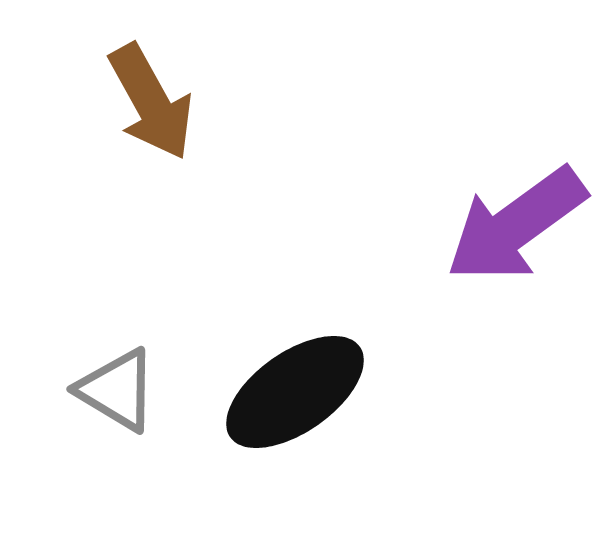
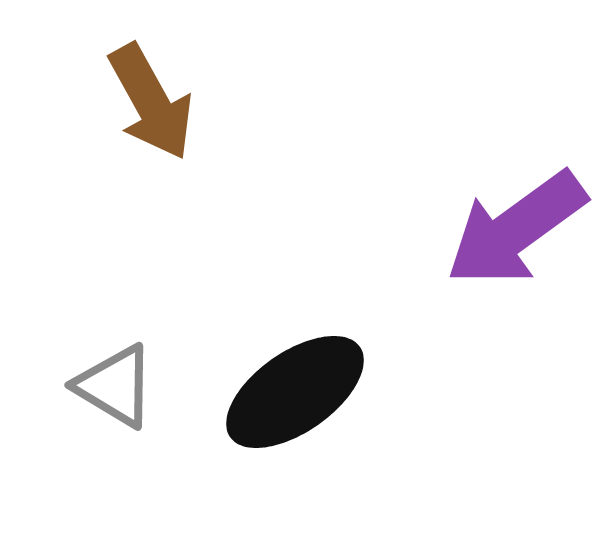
purple arrow: moved 4 px down
gray triangle: moved 2 px left, 4 px up
